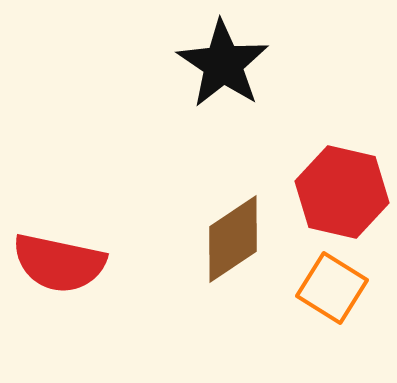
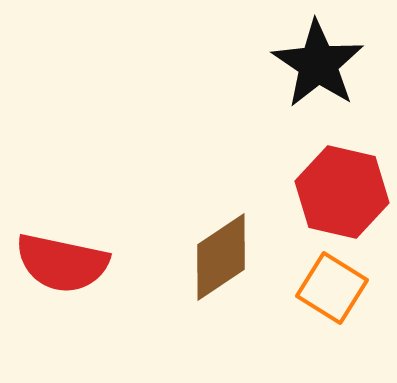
black star: moved 95 px right
brown diamond: moved 12 px left, 18 px down
red semicircle: moved 3 px right
